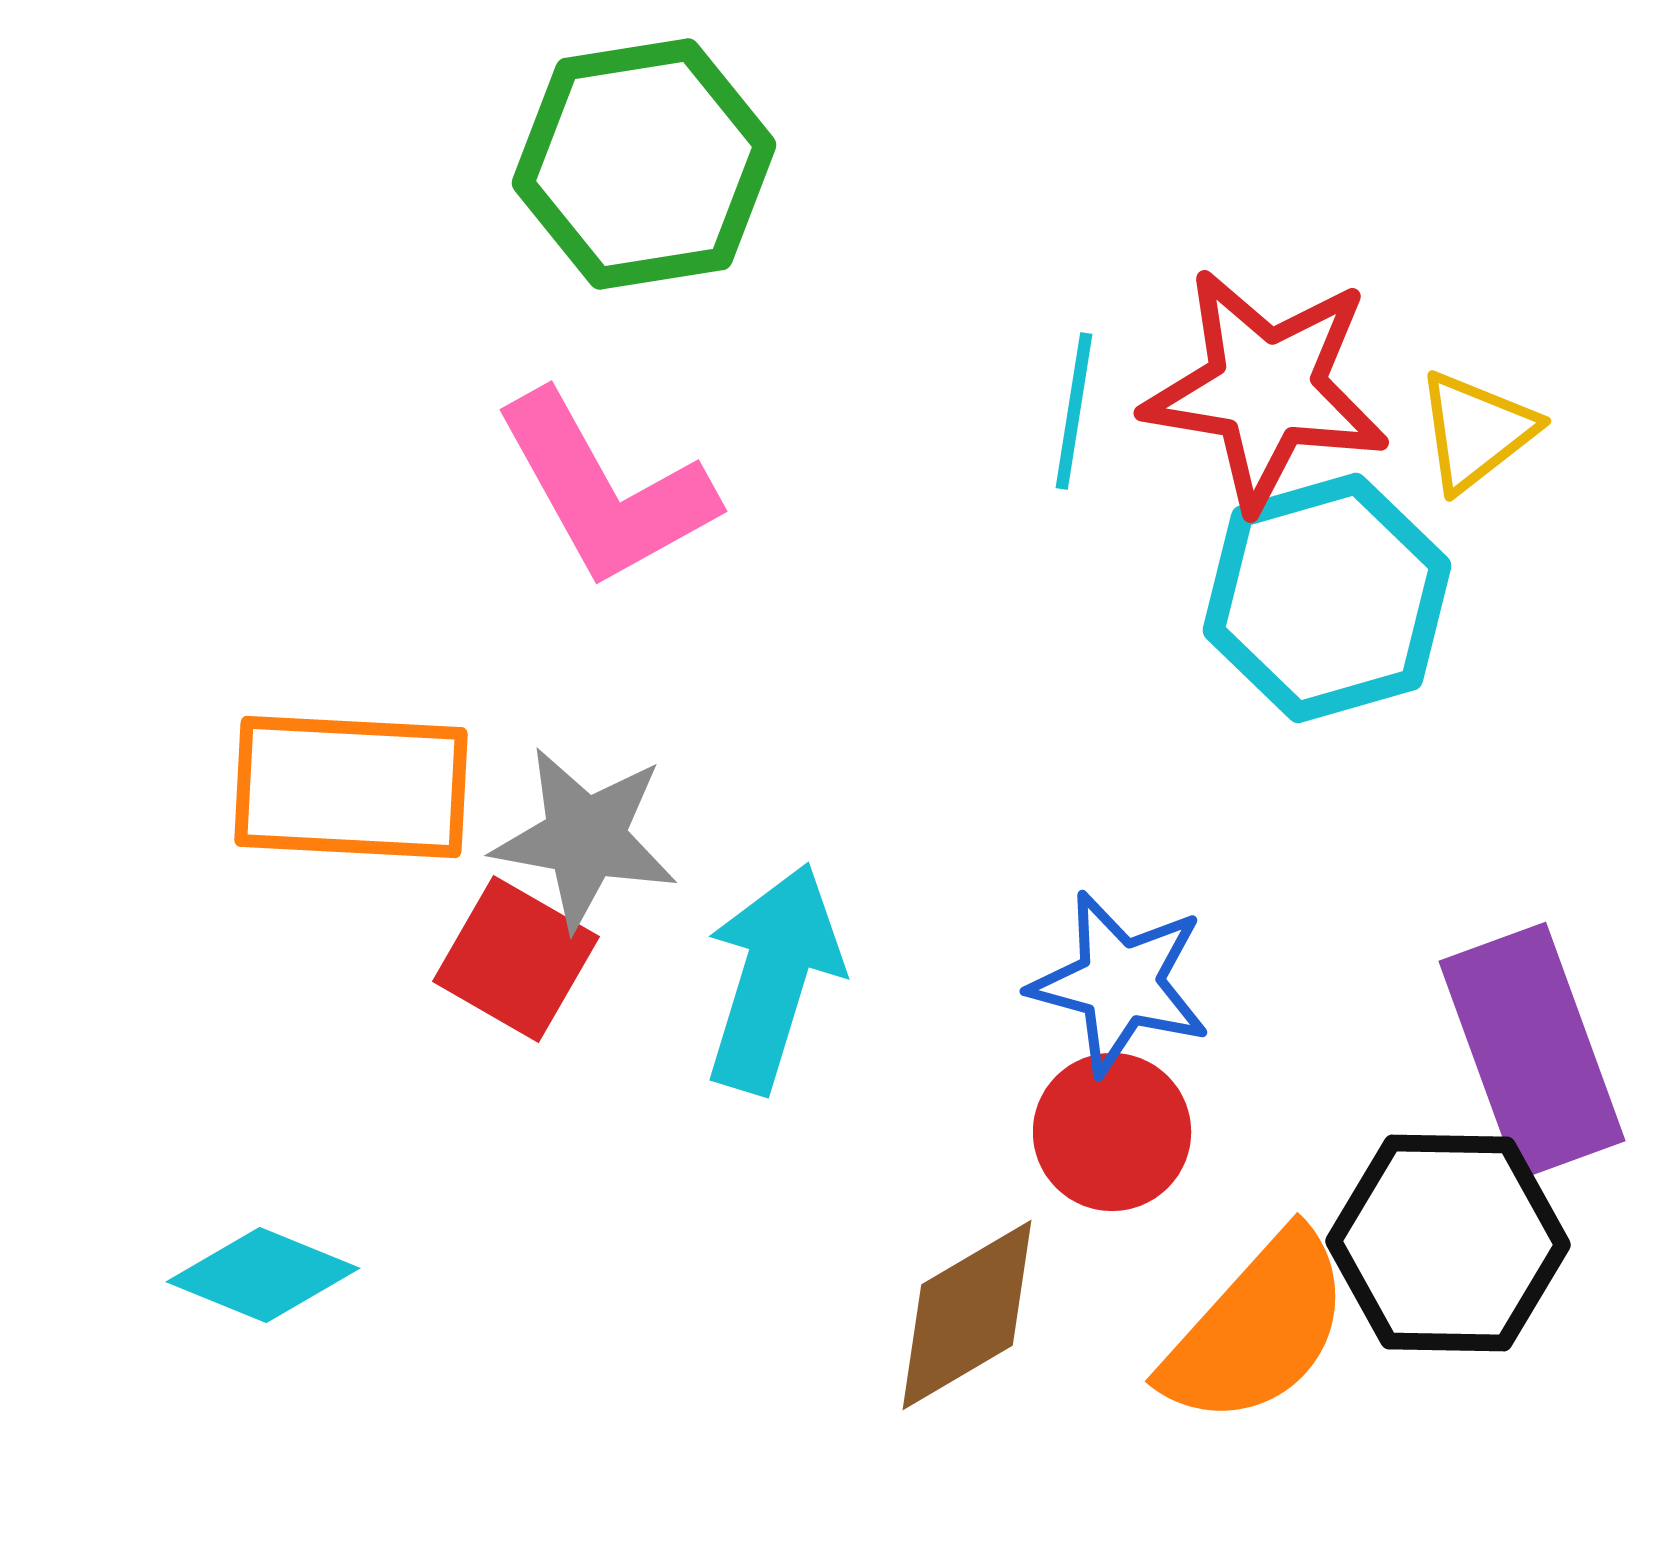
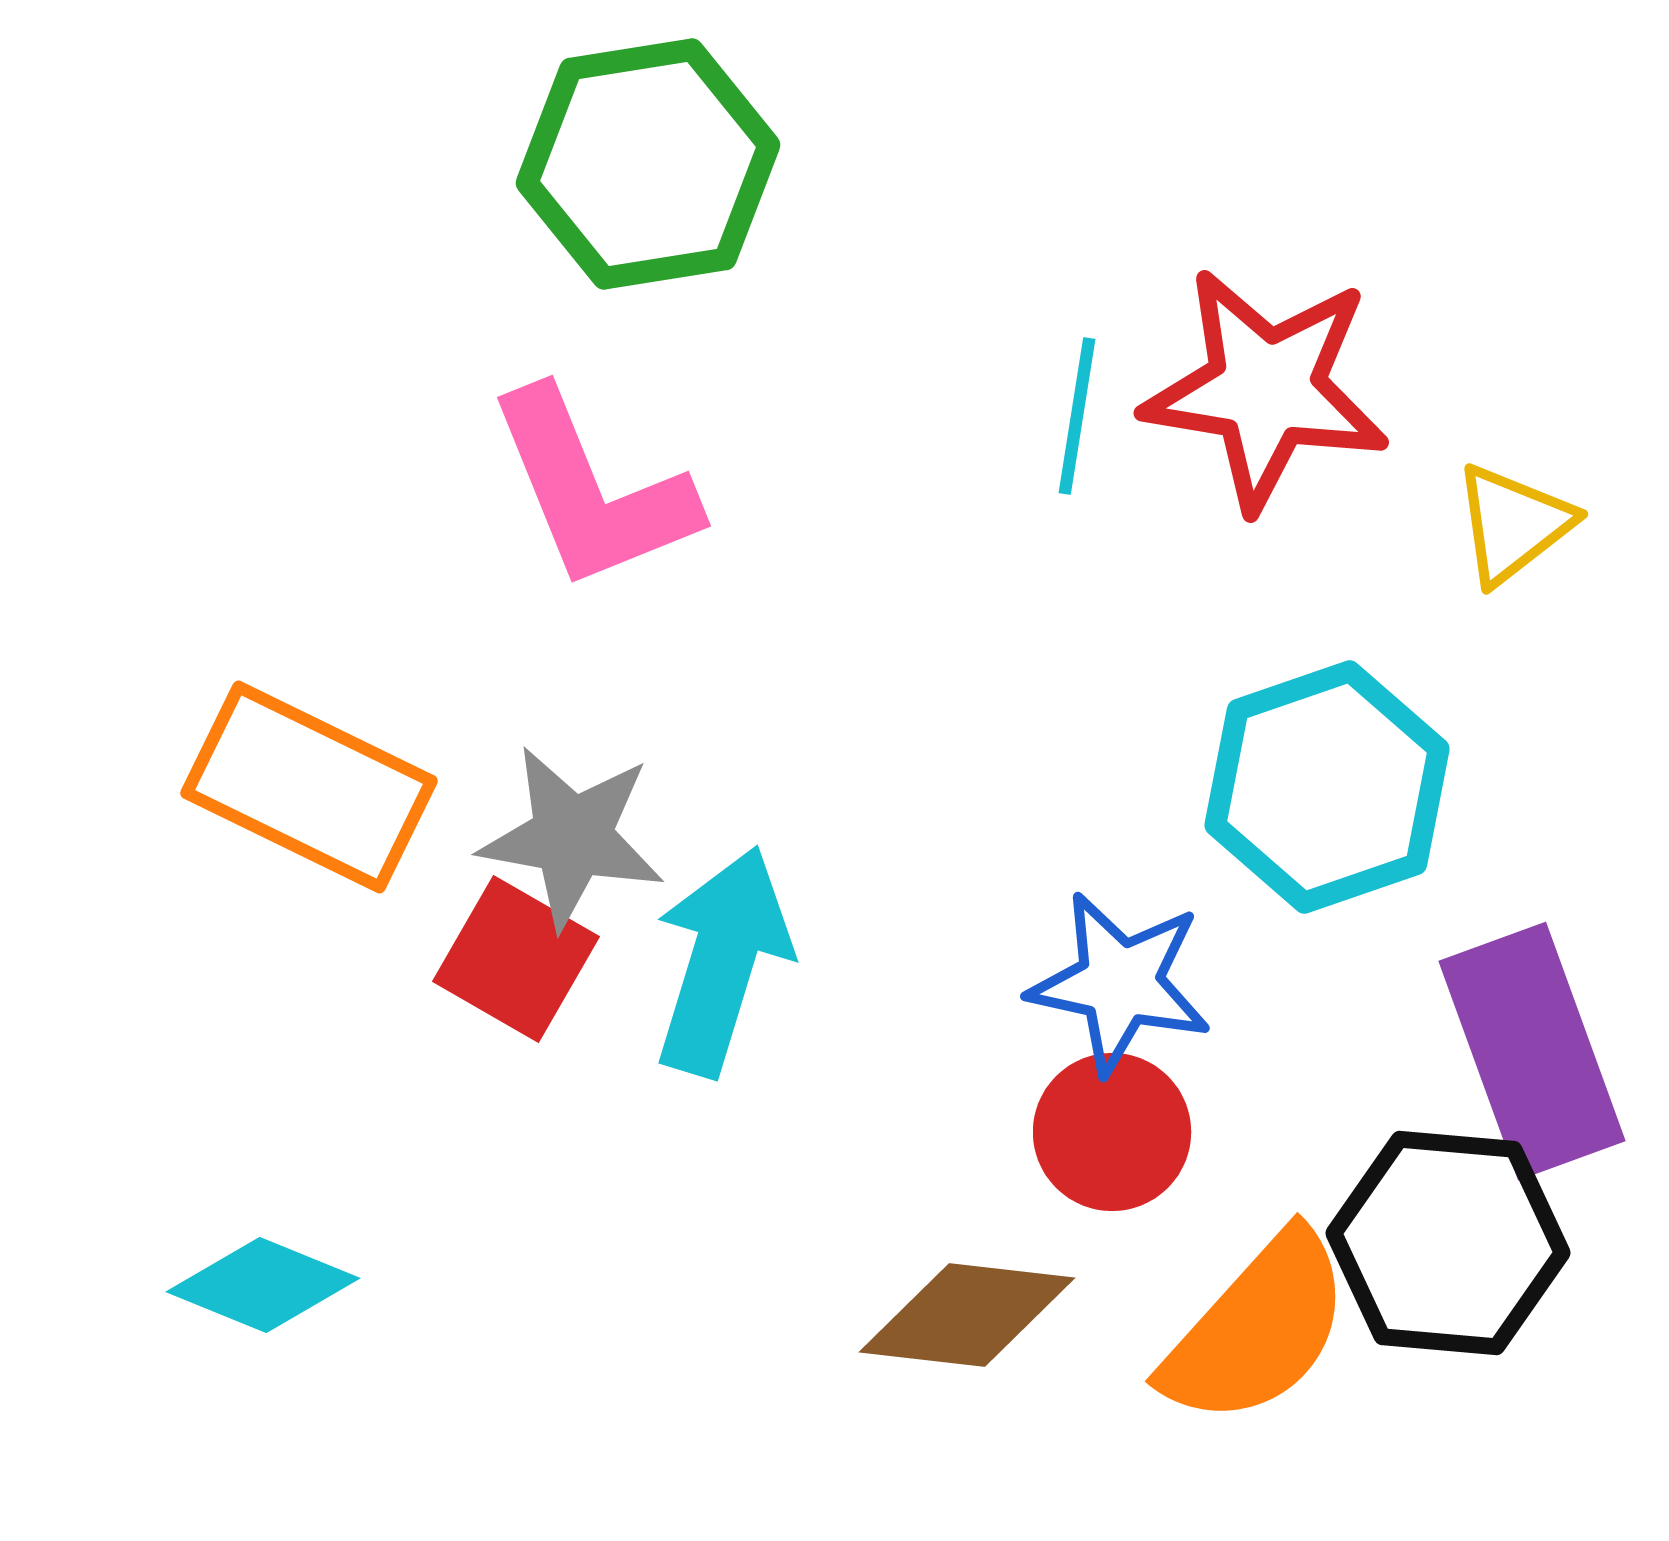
green hexagon: moved 4 px right
cyan line: moved 3 px right, 5 px down
yellow triangle: moved 37 px right, 93 px down
pink L-shape: moved 13 px left; rotated 7 degrees clockwise
cyan hexagon: moved 189 px down; rotated 3 degrees counterclockwise
orange rectangle: moved 42 px left; rotated 23 degrees clockwise
gray star: moved 13 px left, 1 px up
cyan arrow: moved 51 px left, 17 px up
blue star: rotated 3 degrees counterclockwise
black hexagon: rotated 4 degrees clockwise
cyan diamond: moved 10 px down
brown diamond: rotated 37 degrees clockwise
